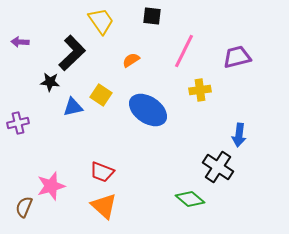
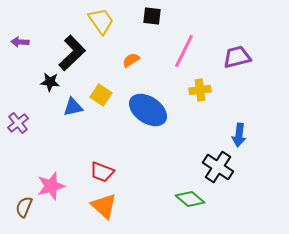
purple cross: rotated 25 degrees counterclockwise
